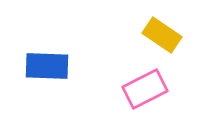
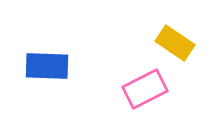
yellow rectangle: moved 13 px right, 8 px down
